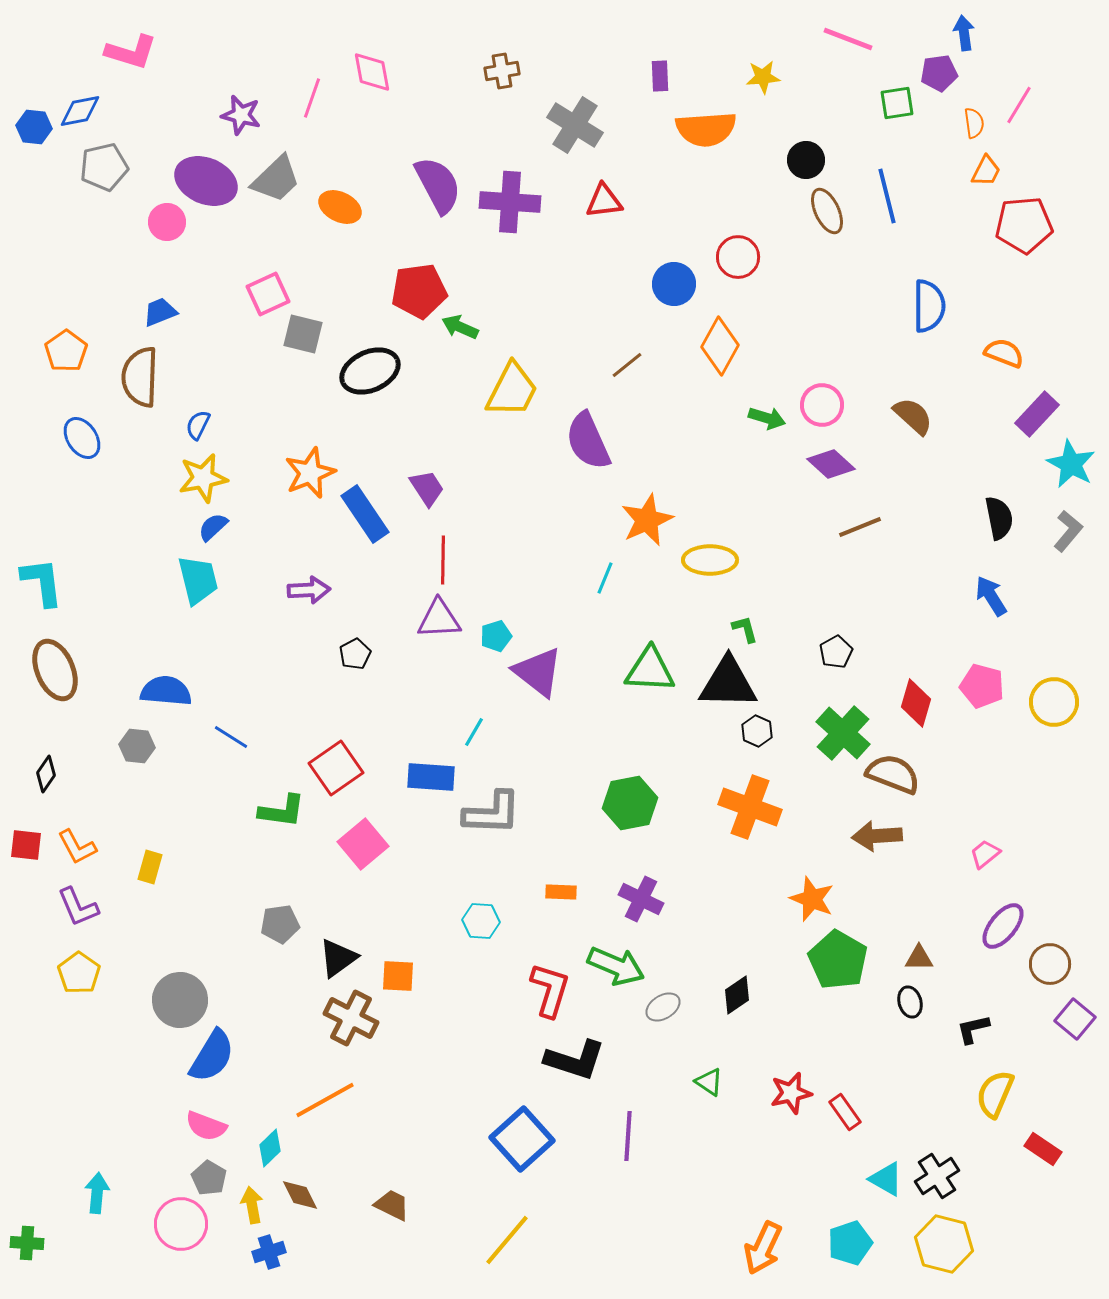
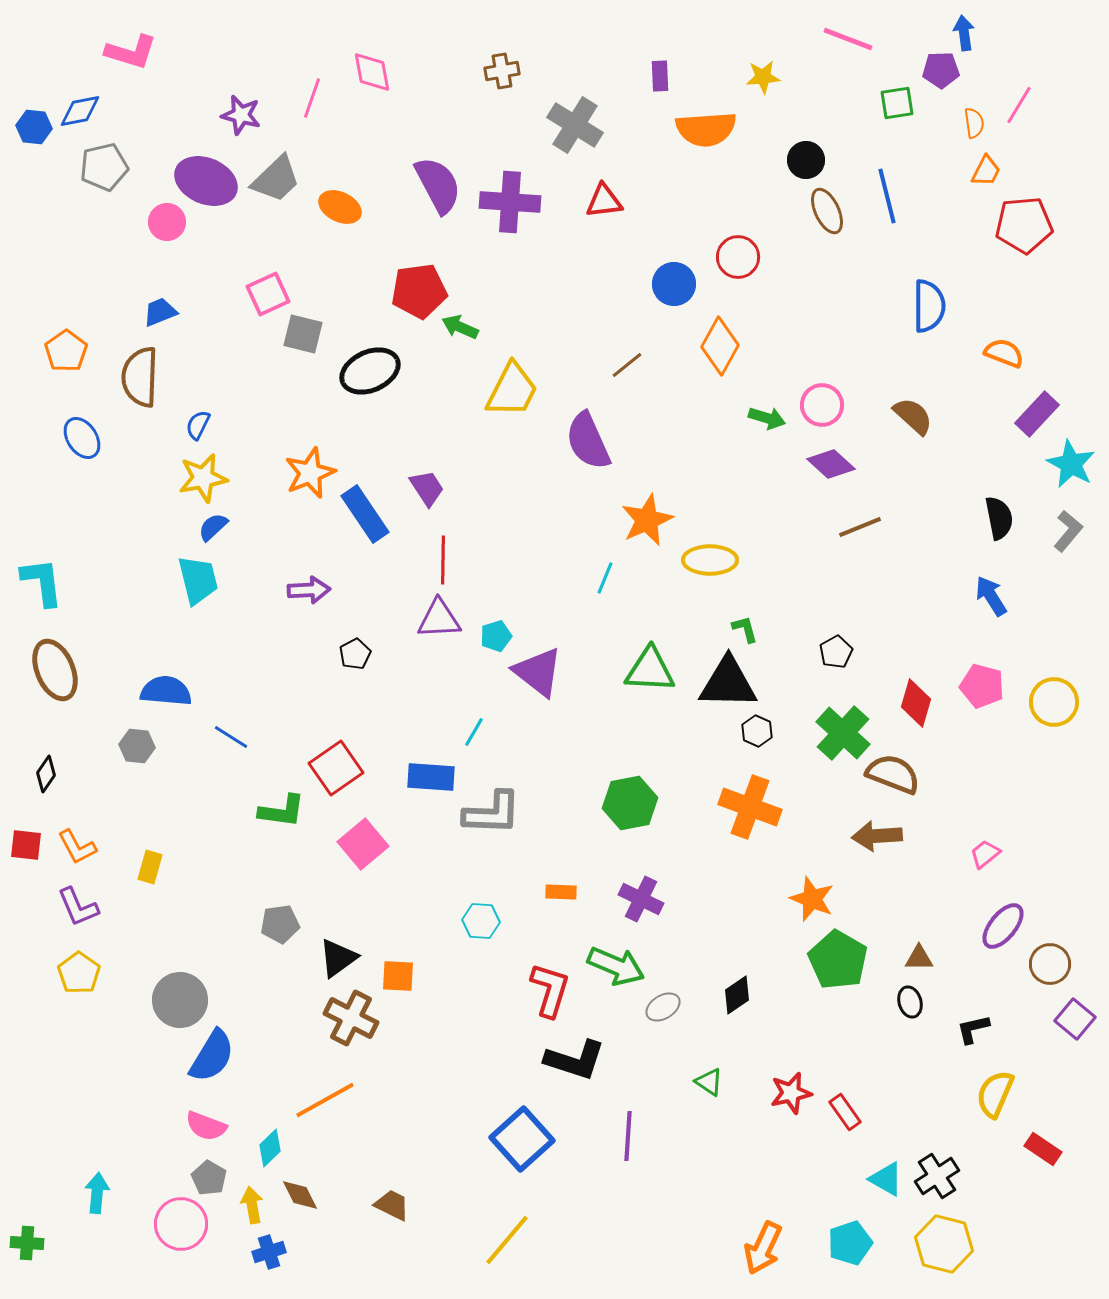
purple pentagon at (939, 73): moved 2 px right, 3 px up; rotated 6 degrees clockwise
